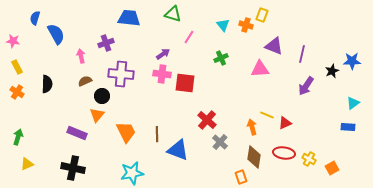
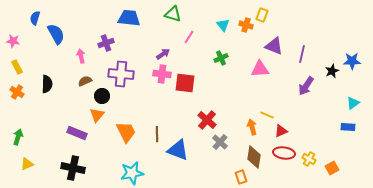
red triangle at (285, 123): moved 4 px left, 8 px down
